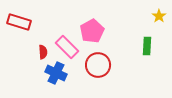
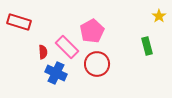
green rectangle: rotated 18 degrees counterclockwise
red circle: moved 1 px left, 1 px up
